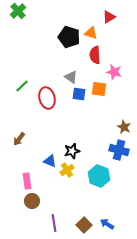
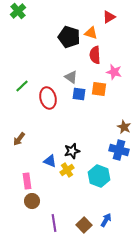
red ellipse: moved 1 px right
blue arrow: moved 1 px left, 4 px up; rotated 88 degrees clockwise
